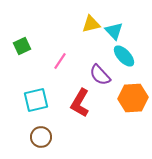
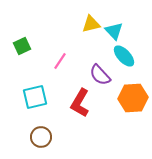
cyan square: moved 1 px left, 3 px up
